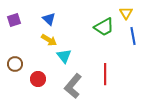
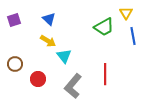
yellow arrow: moved 1 px left, 1 px down
